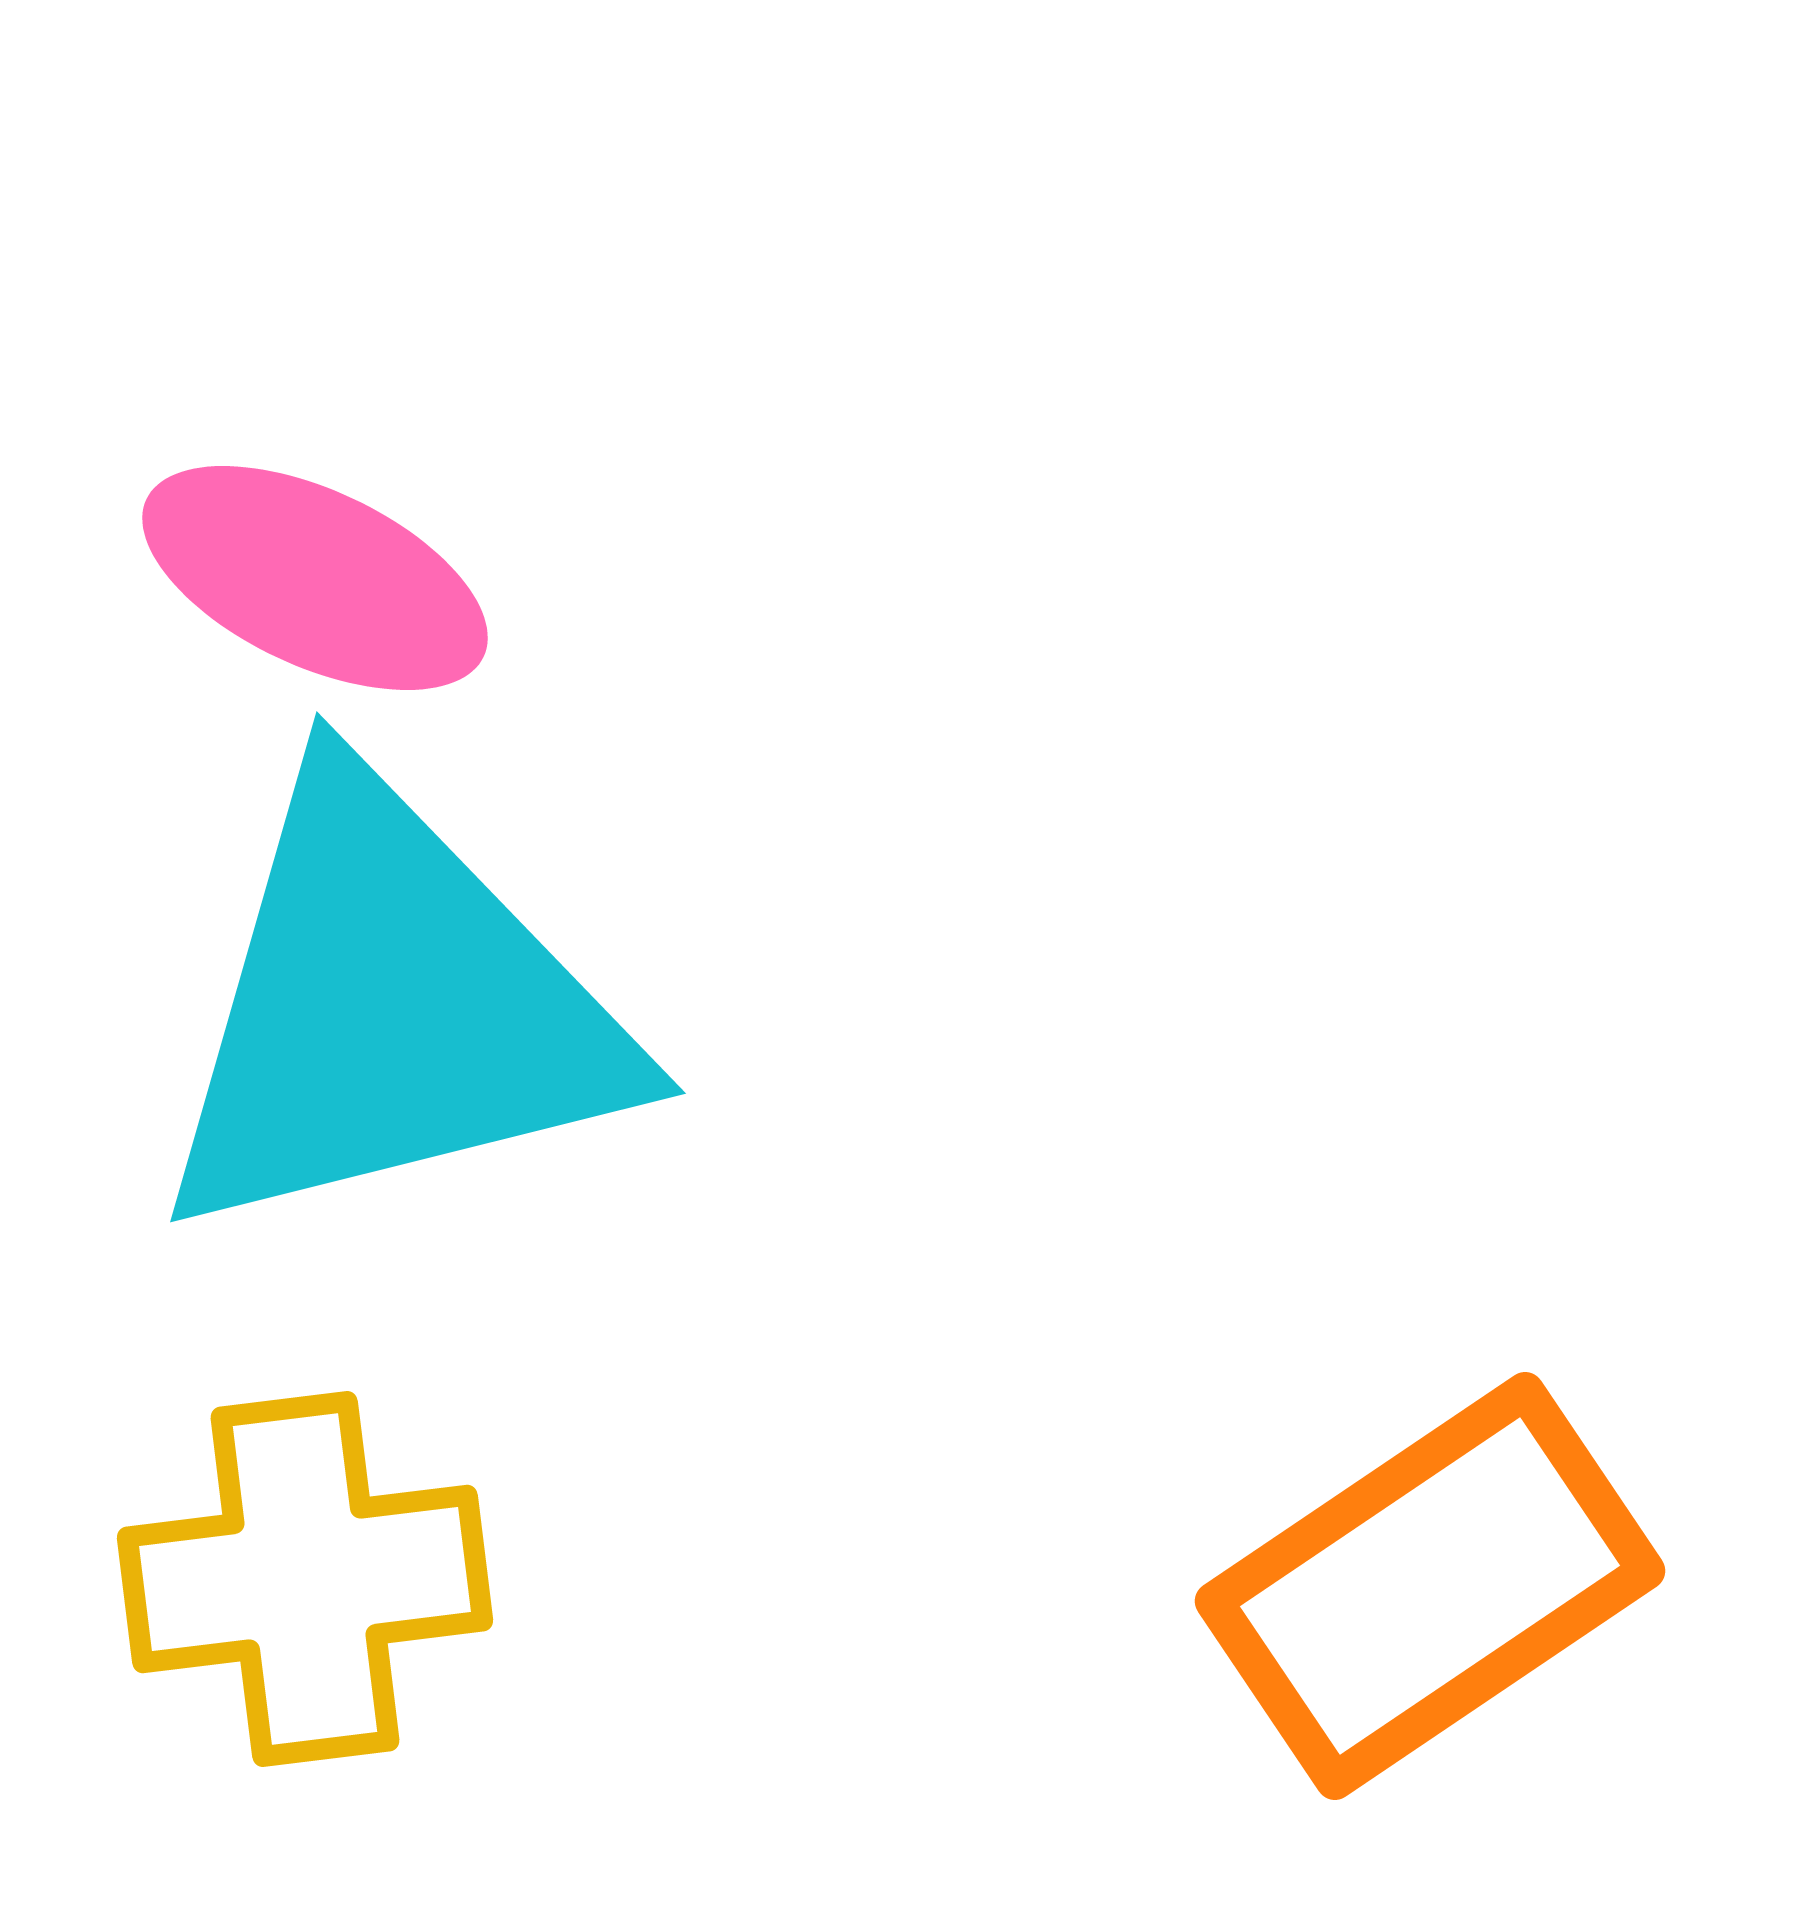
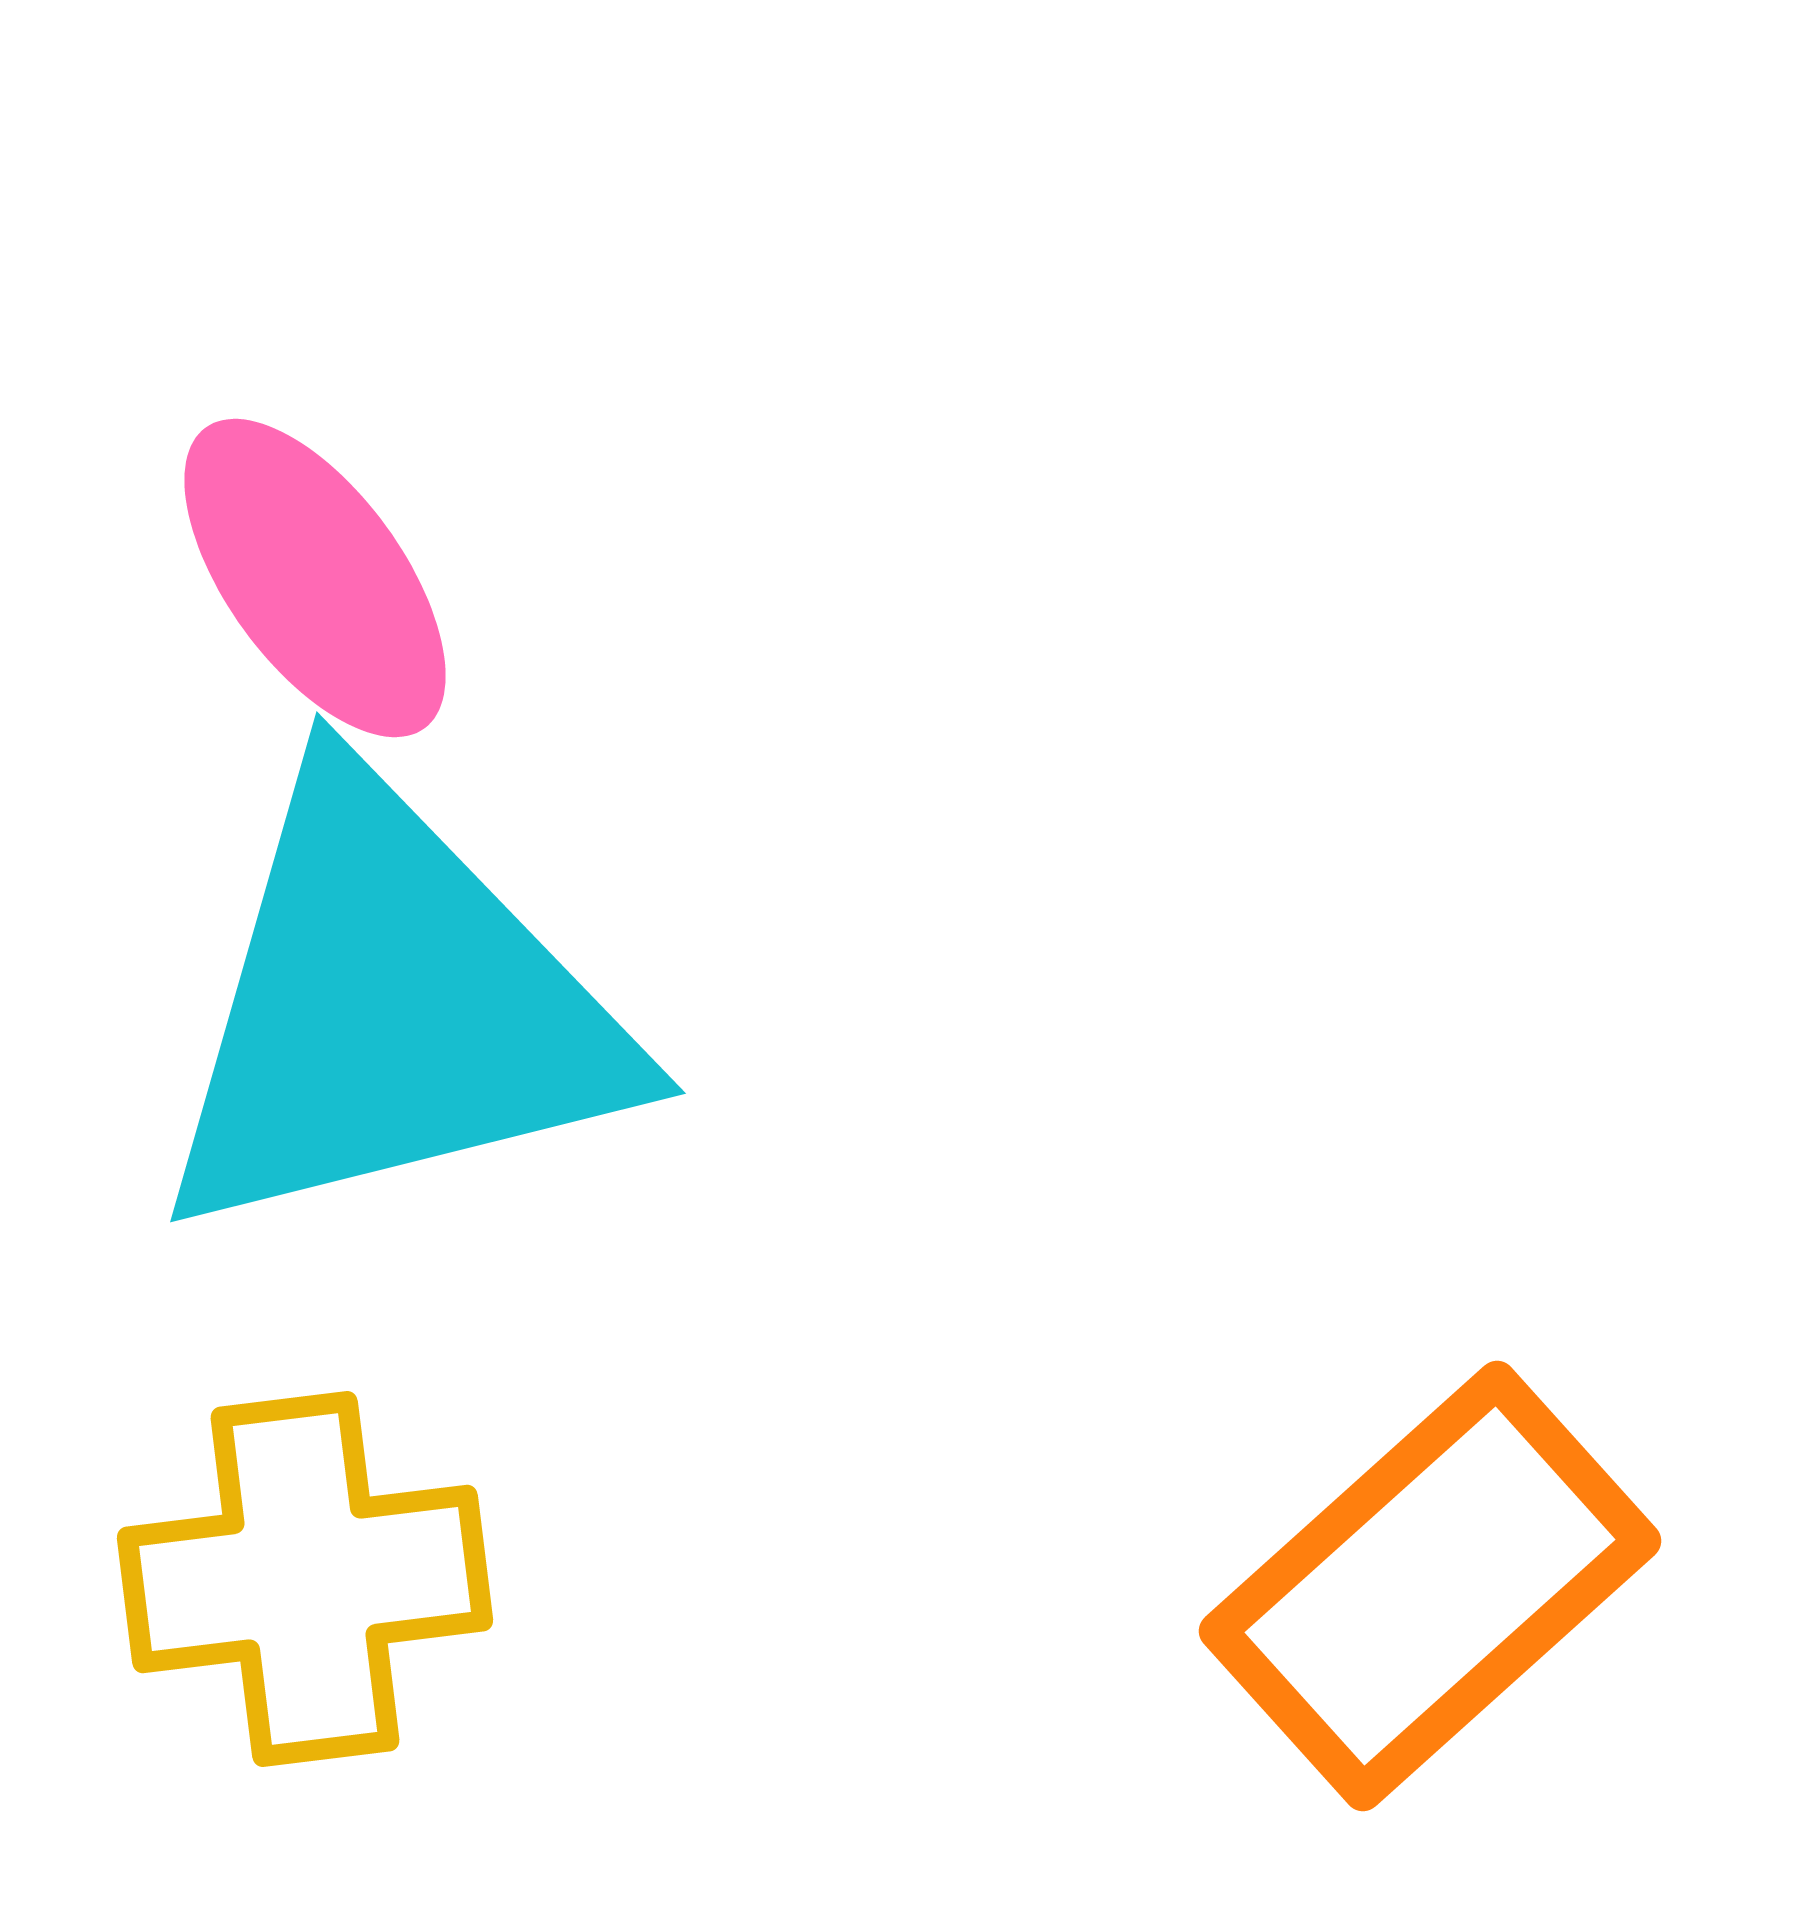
pink ellipse: rotated 29 degrees clockwise
orange rectangle: rotated 8 degrees counterclockwise
